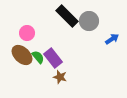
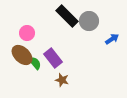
green semicircle: moved 3 px left, 6 px down
brown star: moved 2 px right, 3 px down
